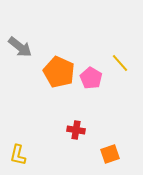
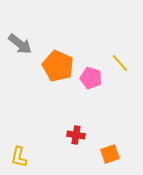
gray arrow: moved 3 px up
orange pentagon: moved 1 px left, 6 px up
pink pentagon: rotated 15 degrees counterclockwise
red cross: moved 5 px down
yellow L-shape: moved 1 px right, 2 px down
